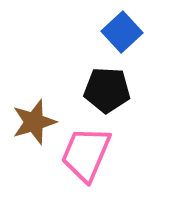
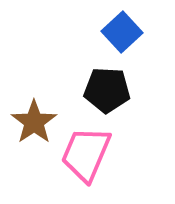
brown star: rotated 18 degrees counterclockwise
